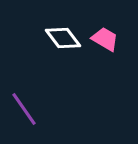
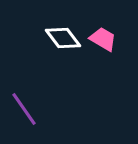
pink trapezoid: moved 2 px left
